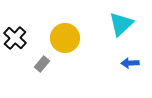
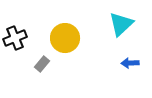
black cross: rotated 25 degrees clockwise
